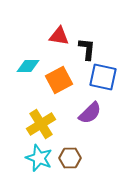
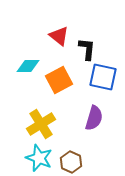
red triangle: rotated 30 degrees clockwise
purple semicircle: moved 4 px right, 5 px down; rotated 30 degrees counterclockwise
brown hexagon: moved 1 px right, 4 px down; rotated 25 degrees clockwise
